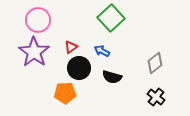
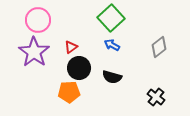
blue arrow: moved 10 px right, 6 px up
gray diamond: moved 4 px right, 16 px up
orange pentagon: moved 4 px right, 1 px up
